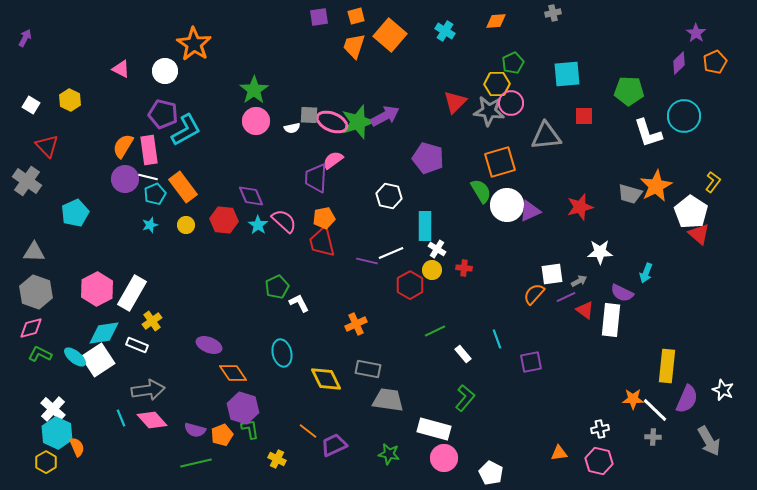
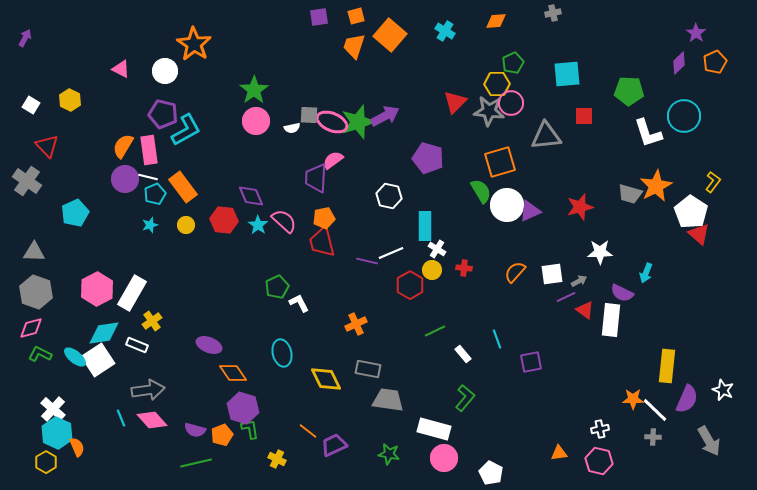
orange semicircle at (534, 294): moved 19 px left, 22 px up
